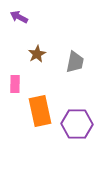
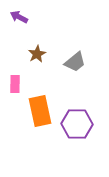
gray trapezoid: rotated 40 degrees clockwise
